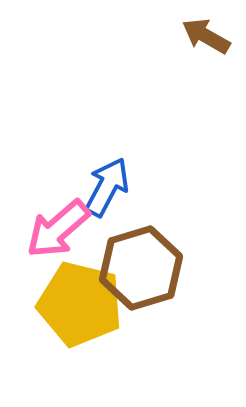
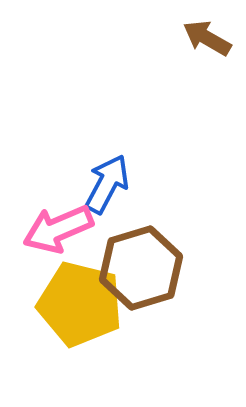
brown arrow: moved 1 px right, 2 px down
blue arrow: moved 3 px up
pink arrow: rotated 18 degrees clockwise
